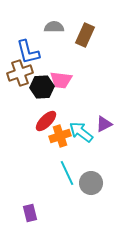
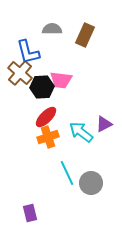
gray semicircle: moved 2 px left, 2 px down
brown cross: rotated 30 degrees counterclockwise
red ellipse: moved 4 px up
orange cross: moved 12 px left, 1 px down
